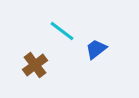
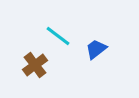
cyan line: moved 4 px left, 5 px down
